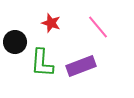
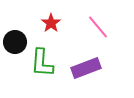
red star: rotated 18 degrees clockwise
purple rectangle: moved 5 px right, 2 px down
